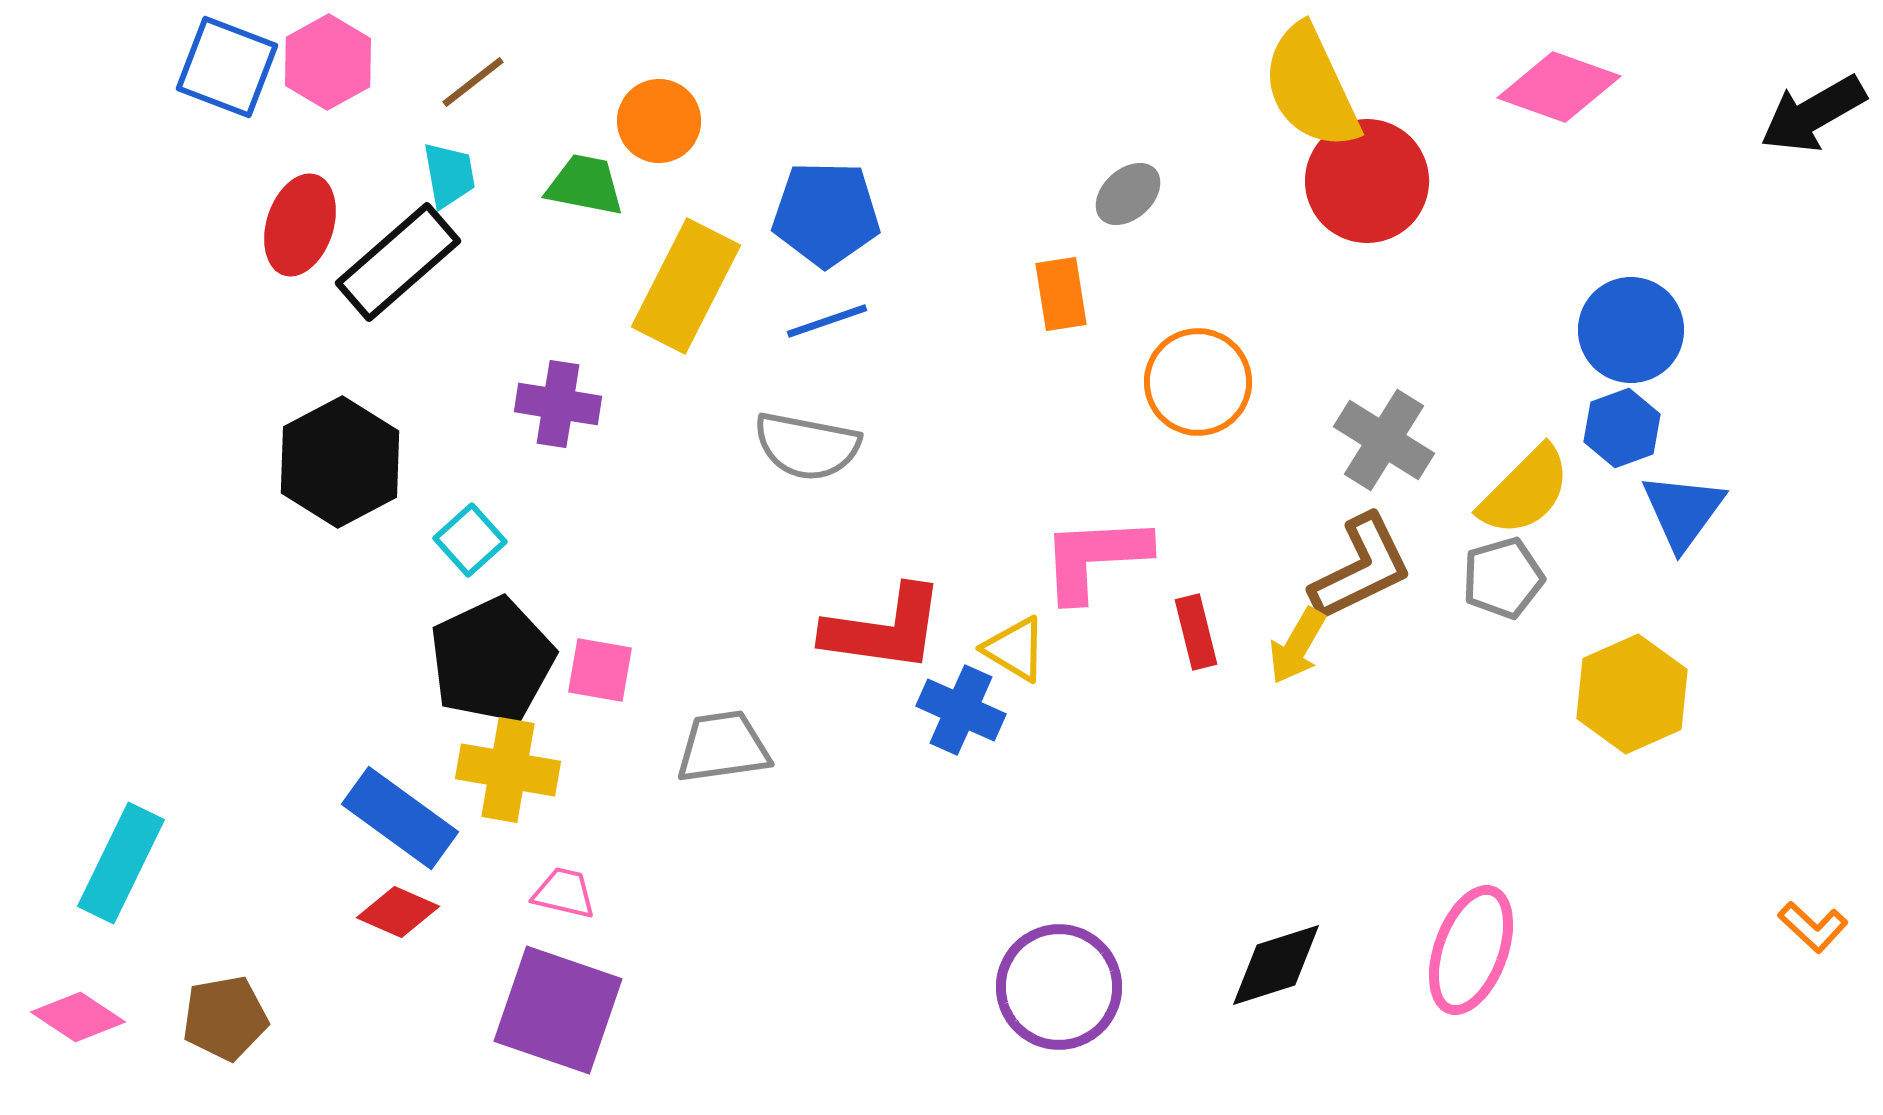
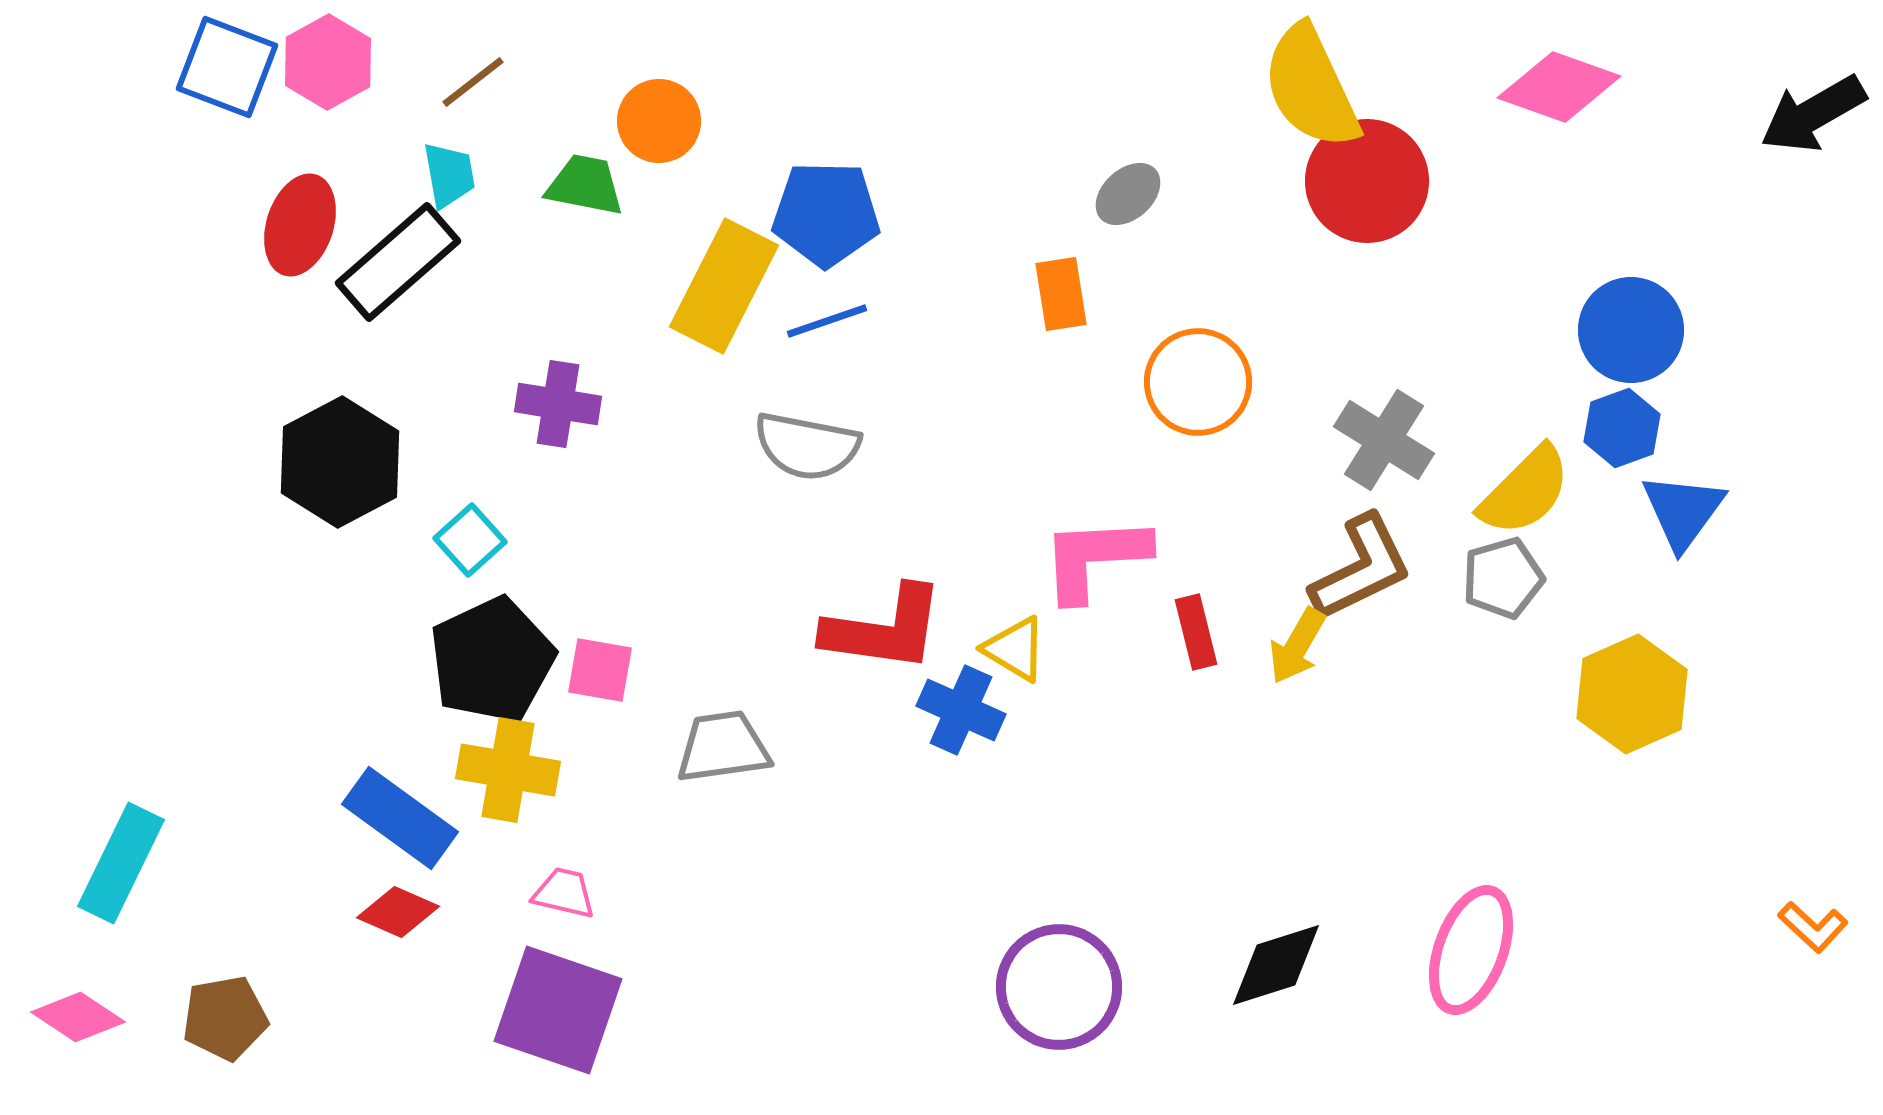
yellow rectangle at (686, 286): moved 38 px right
